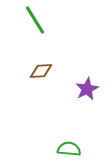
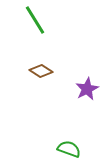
brown diamond: rotated 35 degrees clockwise
green semicircle: rotated 15 degrees clockwise
